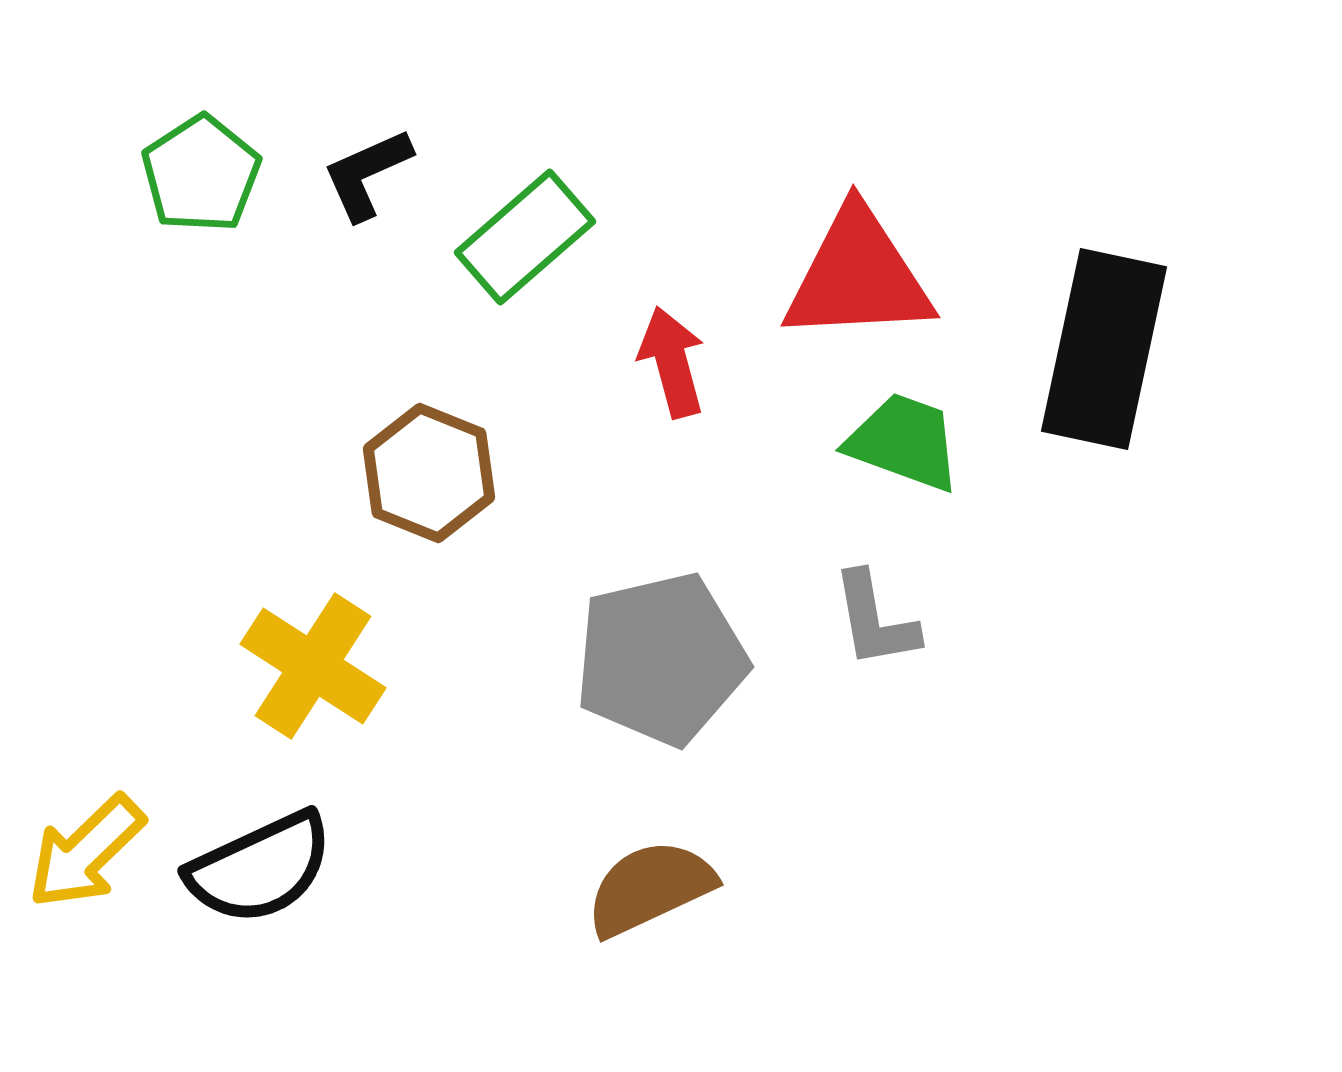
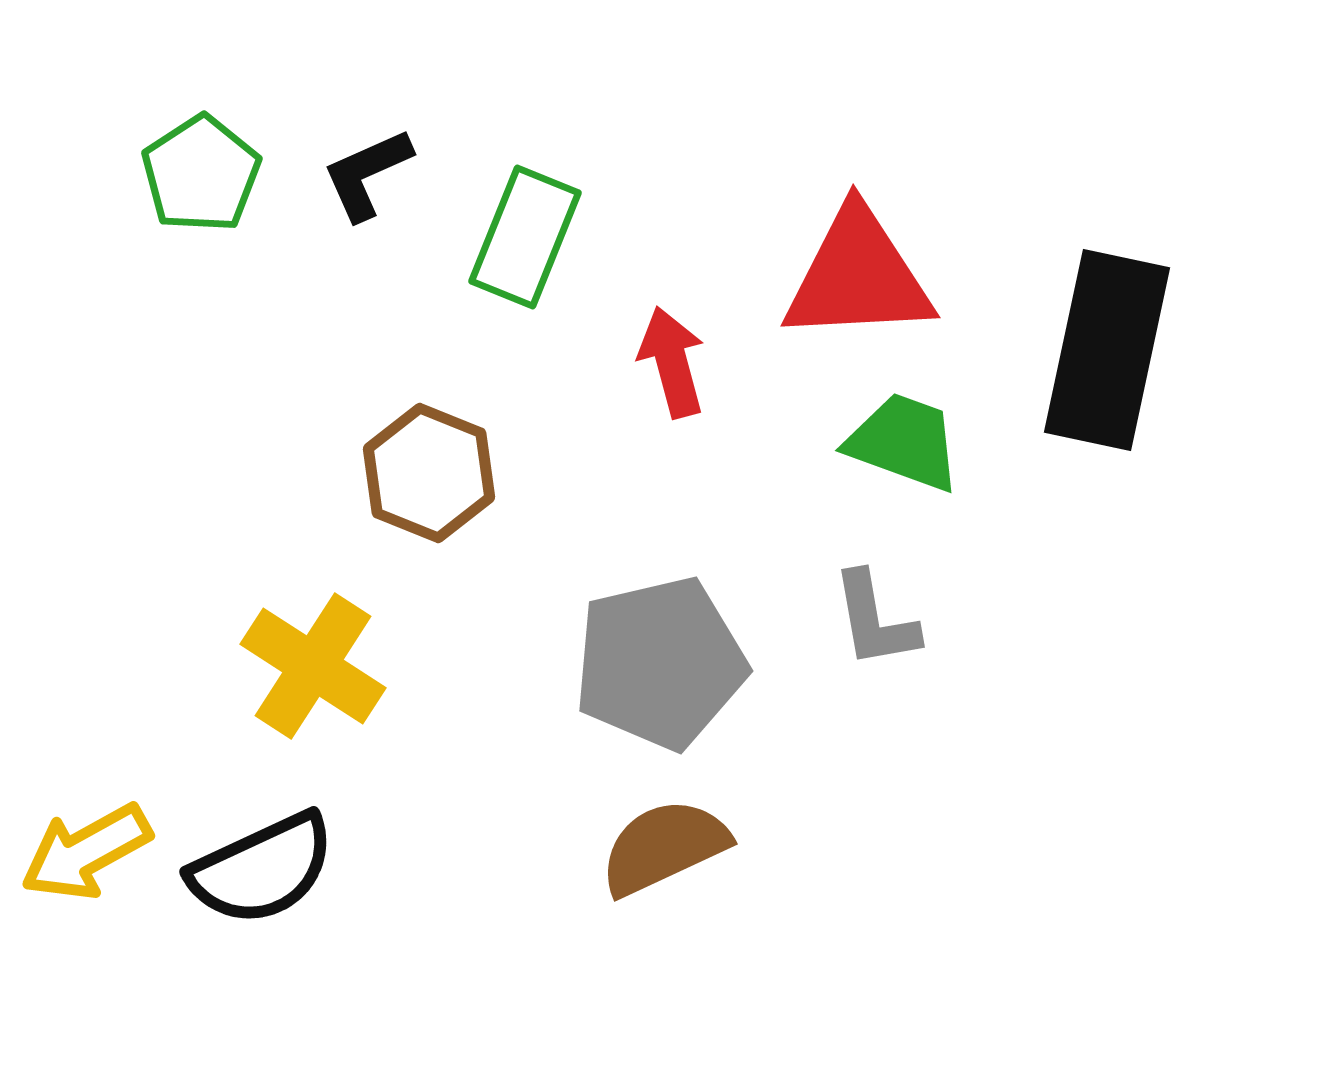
green rectangle: rotated 27 degrees counterclockwise
black rectangle: moved 3 px right, 1 px down
gray pentagon: moved 1 px left, 4 px down
yellow arrow: rotated 15 degrees clockwise
black semicircle: moved 2 px right, 1 px down
brown semicircle: moved 14 px right, 41 px up
